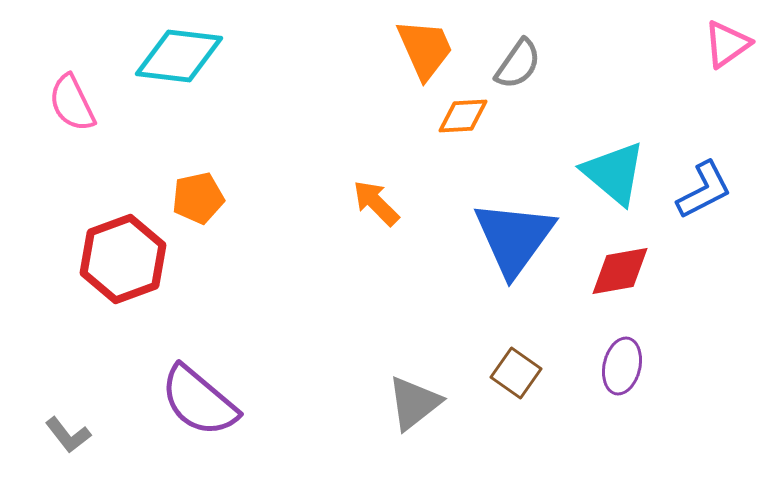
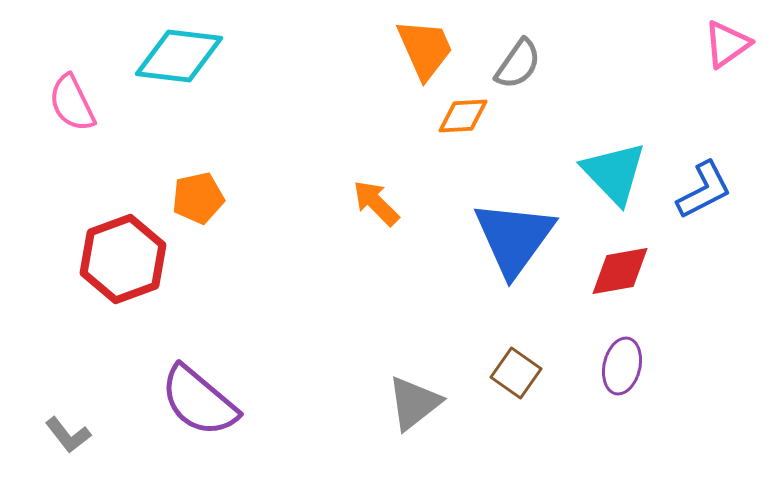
cyan triangle: rotated 6 degrees clockwise
